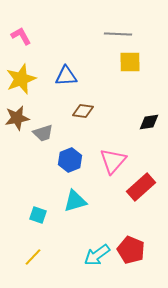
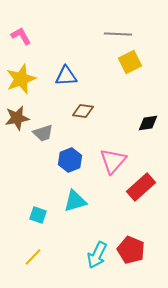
yellow square: rotated 25 degrees counterclockwise
black diamond: moved 1 px left, 1 px down
cyan arrow: rotated 28 degrees counterclockwise
